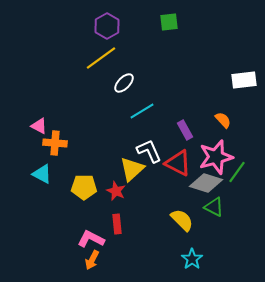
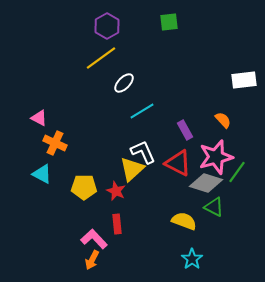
pink triangle: moved 8 px up
orange cross: rotated 20 degrees clockwise
white L-shape: moved 6 px left, 1 px down
yellow semicircle: moved 2 px right, 1 px down; rotated 25 degrees counterclockwise
pink L-shape: moved 3 px right; rotated 20 degrees clockwise
